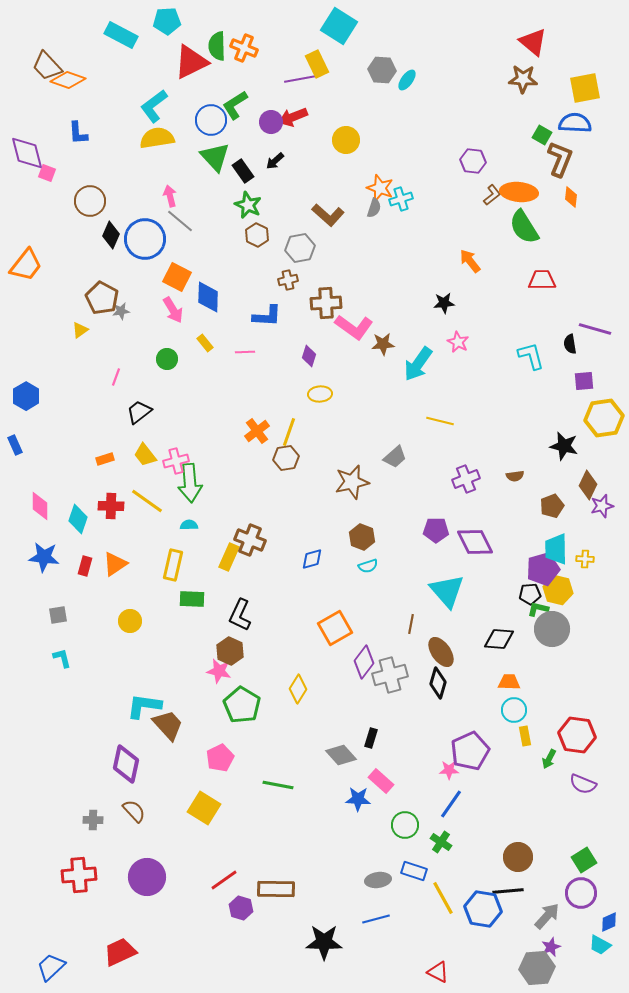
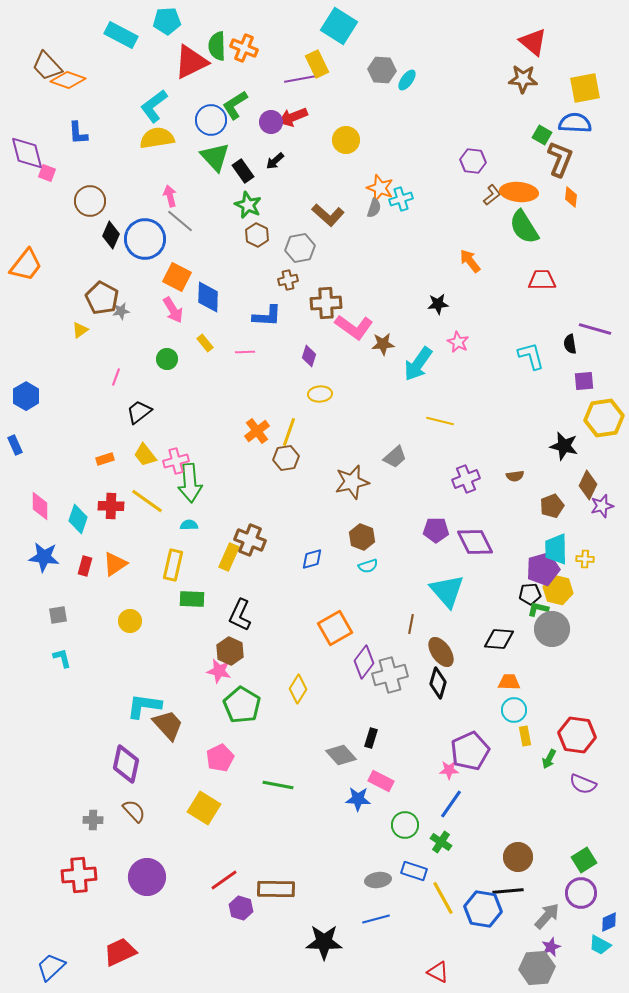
black star at (444, 303): moved 6 px left, 1 px down
pink rectangle at (381, 781): rotated 15 degrees counterclockwise
